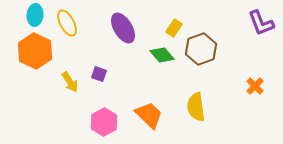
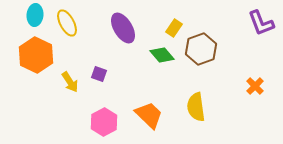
orange hexagon: moved 1 px right, 4 px down
